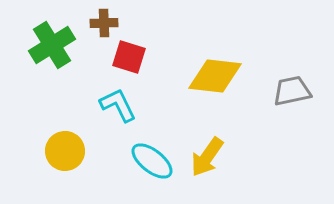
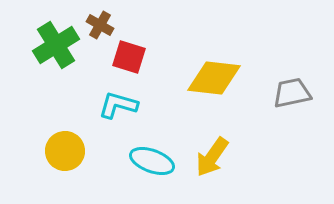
brown cross: moved 4 px left, 2 px down; rotated 32 degrees clockwise
green cross: moved 4 px right
yellow diamond: moved 1 px left, 2 px down
gray trapezoid: moved 2 px down
cyan L-shape: rotated 48 degrees counterclockwise
yellow arrow: moved 5 px right
cyan ellipse: rotated 18 degrees counterclockwise
